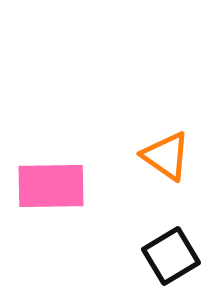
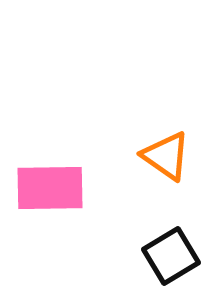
pink rectangle: moved 1 px left, 2 px down
